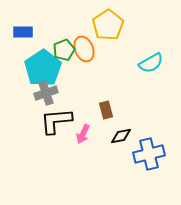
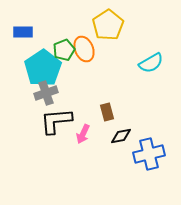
brown rectangle: moved 1 px right, 2 px down
